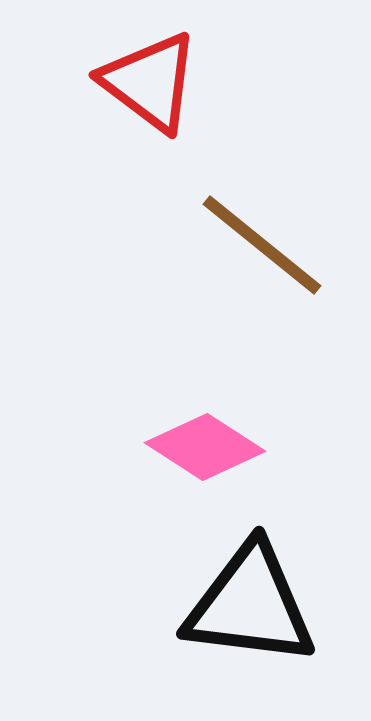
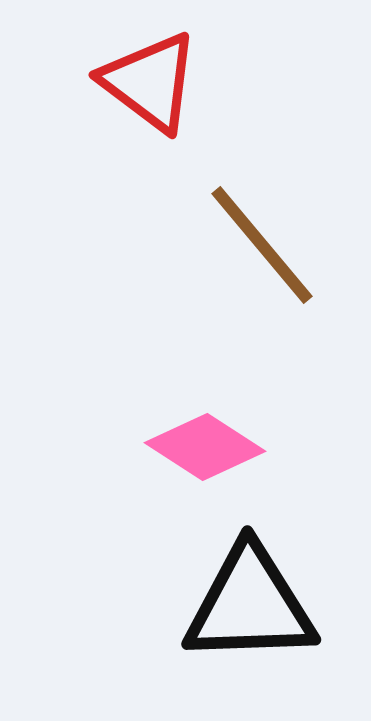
brown line: rotated 11 degrees clockwise
black triangle: rotated 9 degrees counterclockwise
